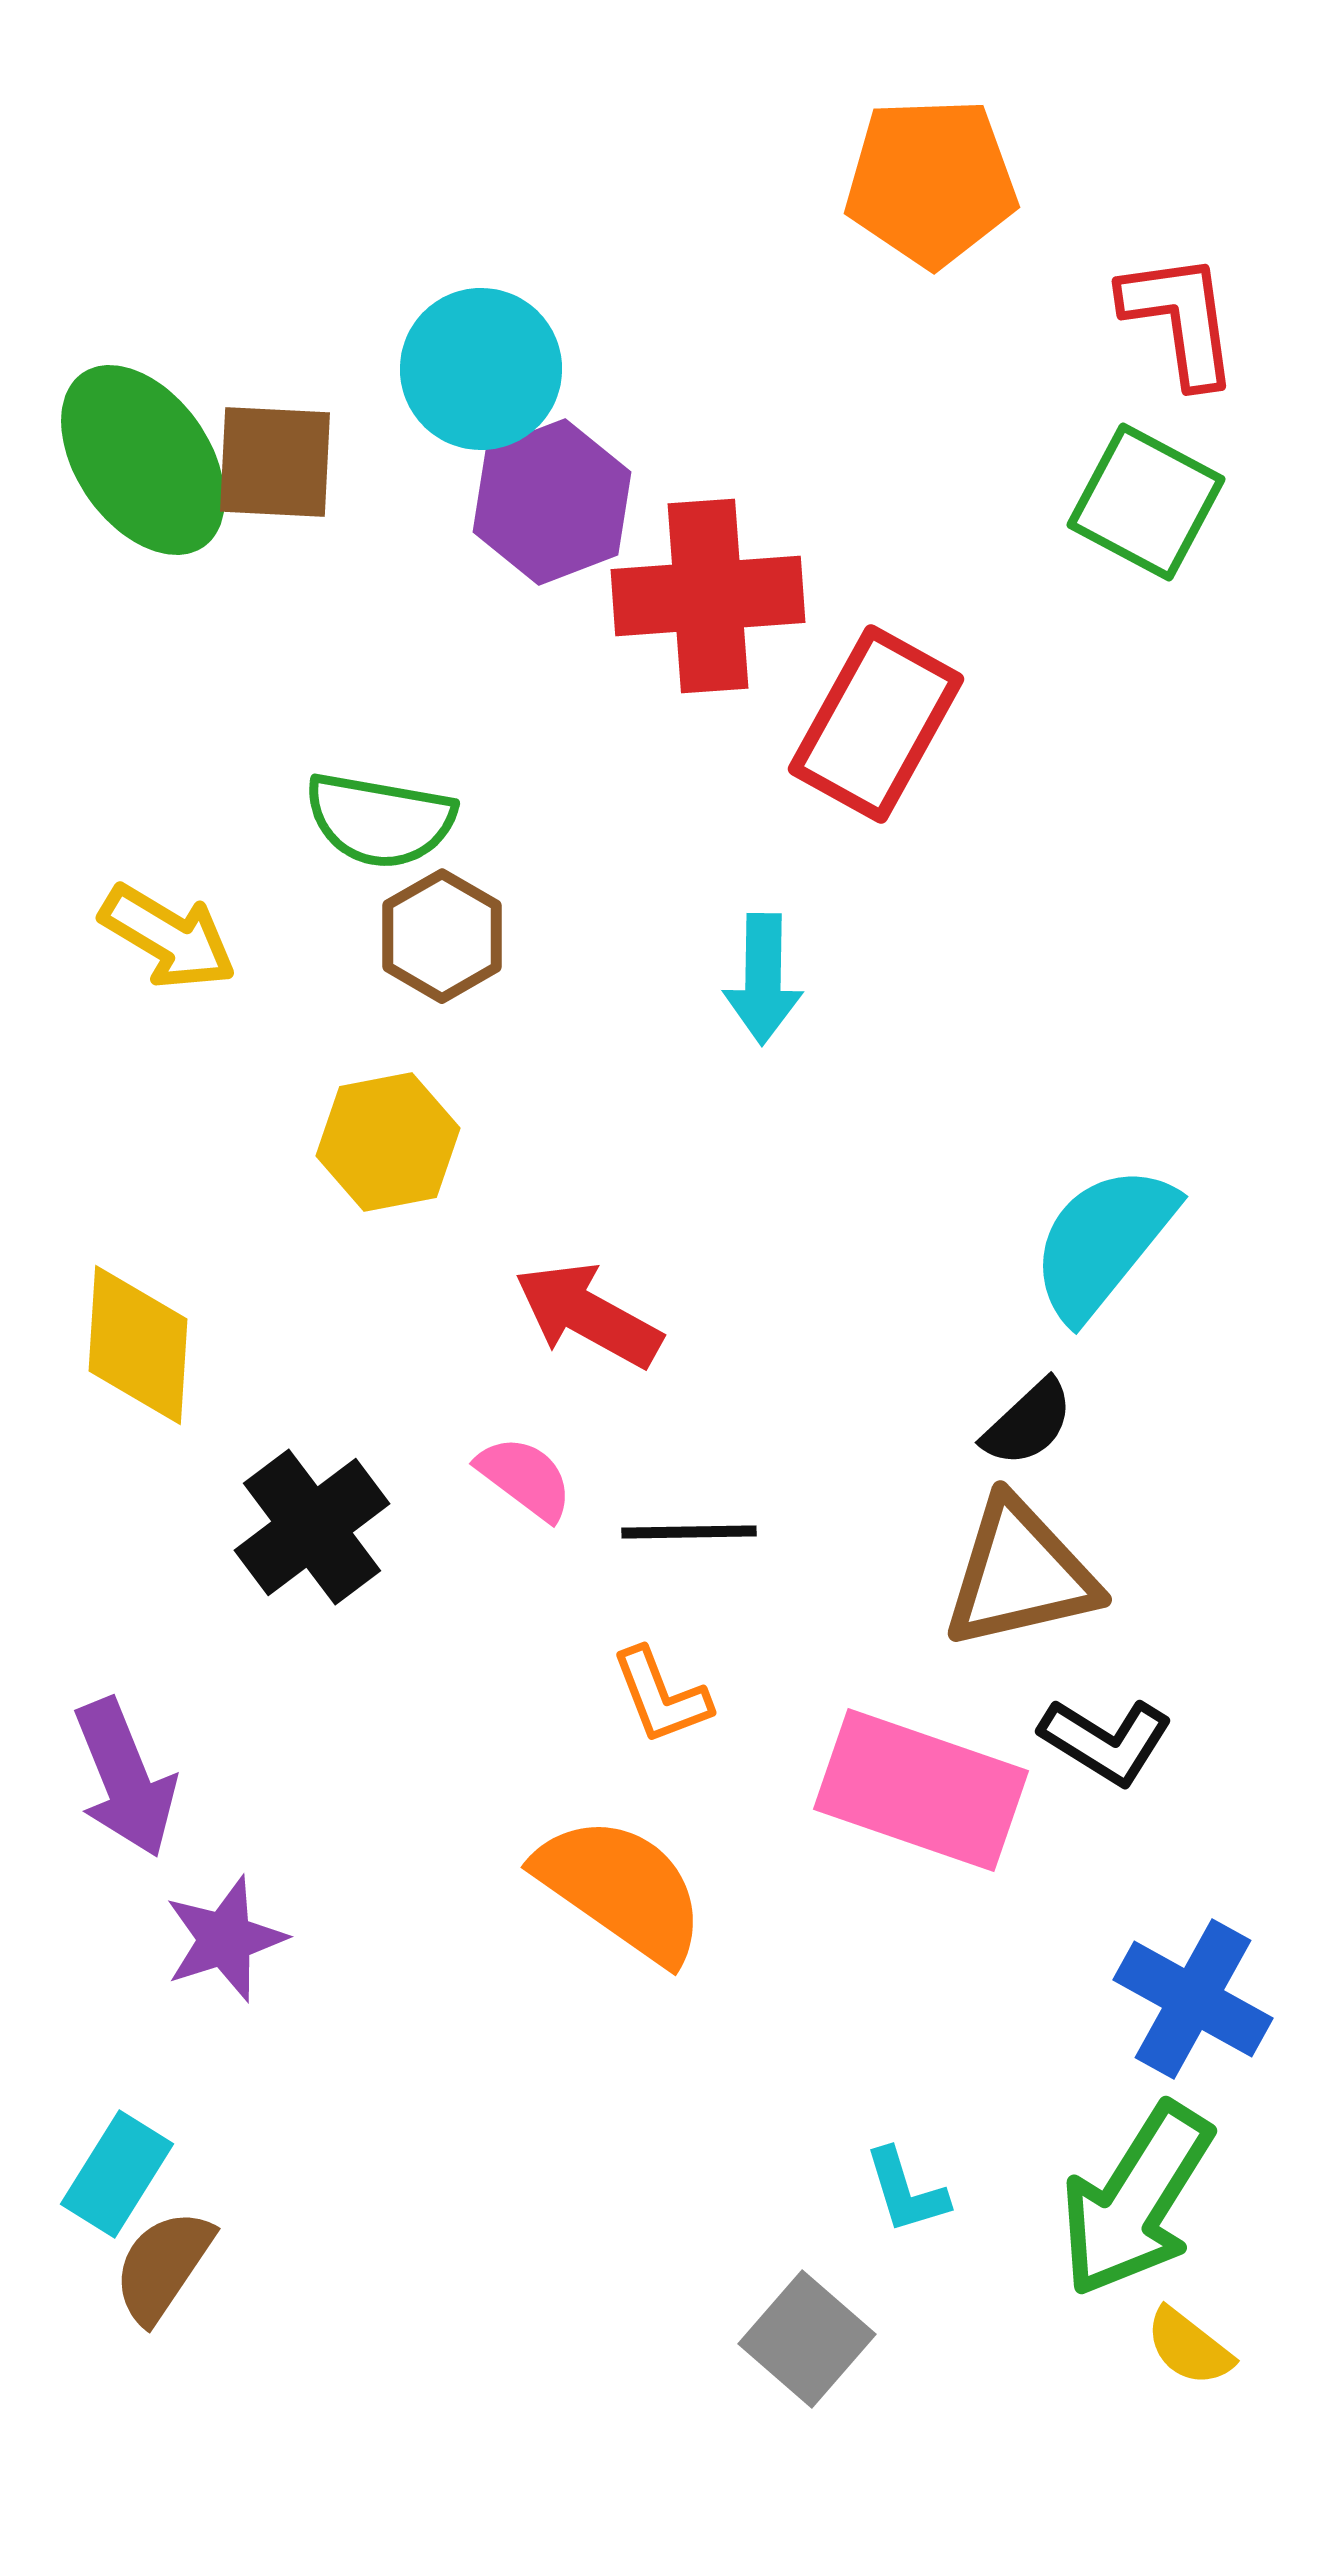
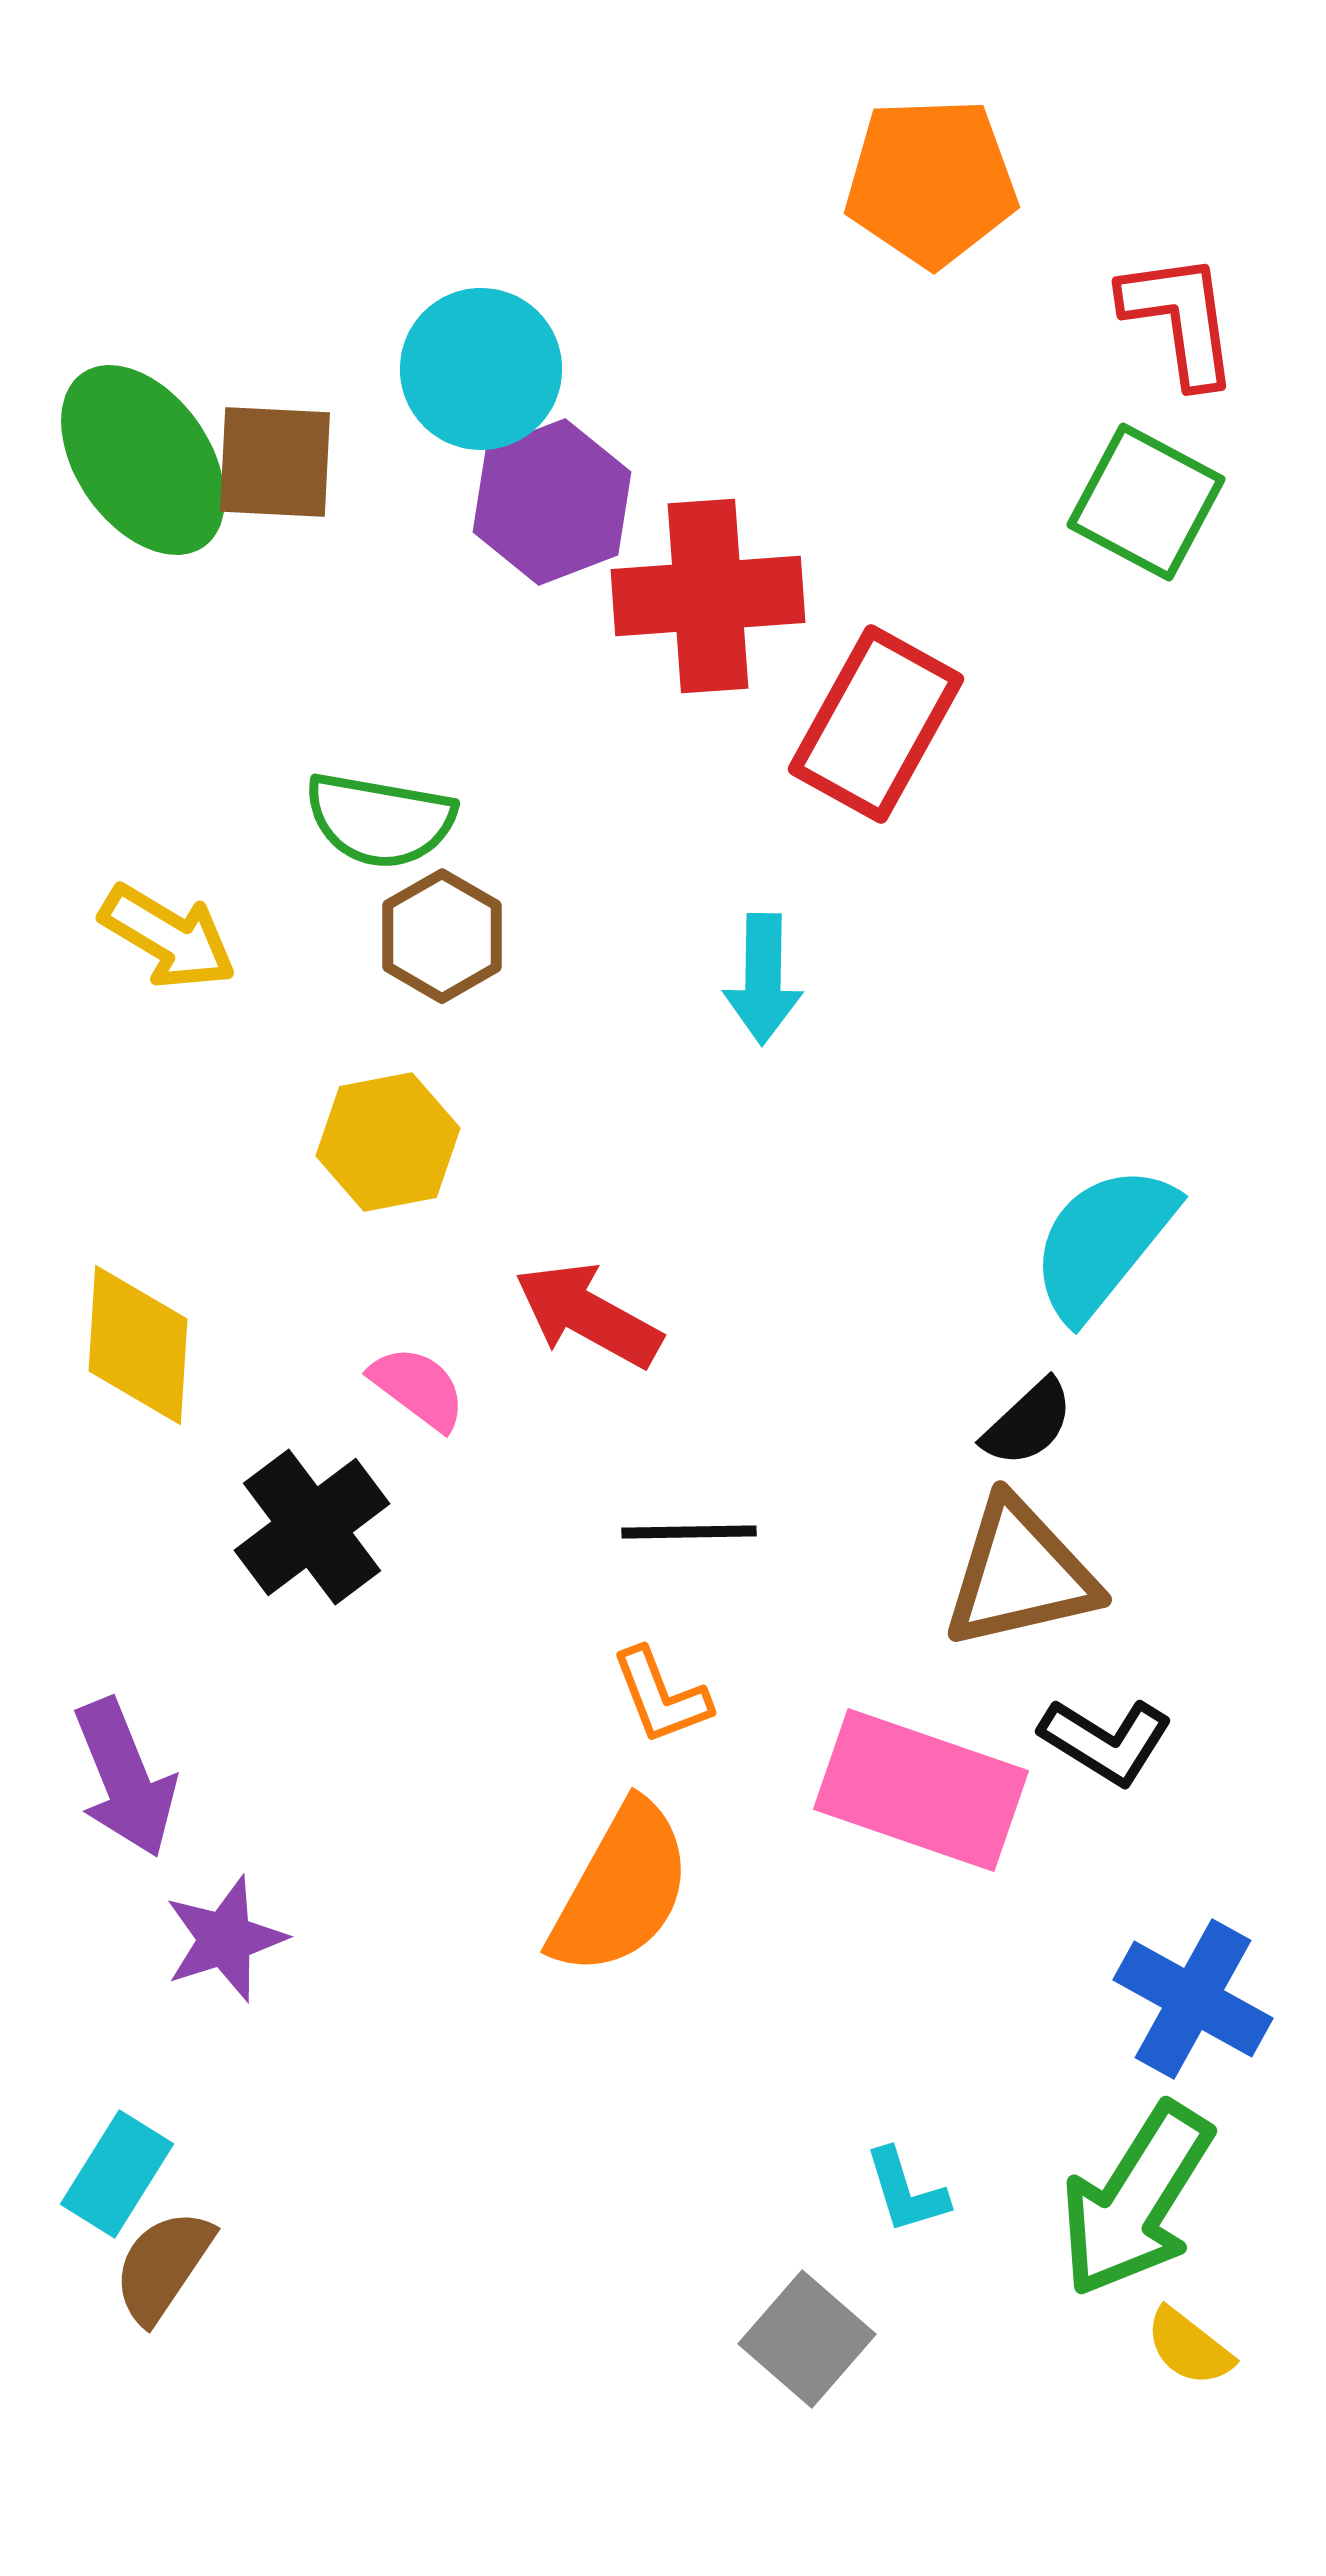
pink semicircle: moved 107 px left, 90 px up
orange semicircle: rotated 84 degrees clockwise
